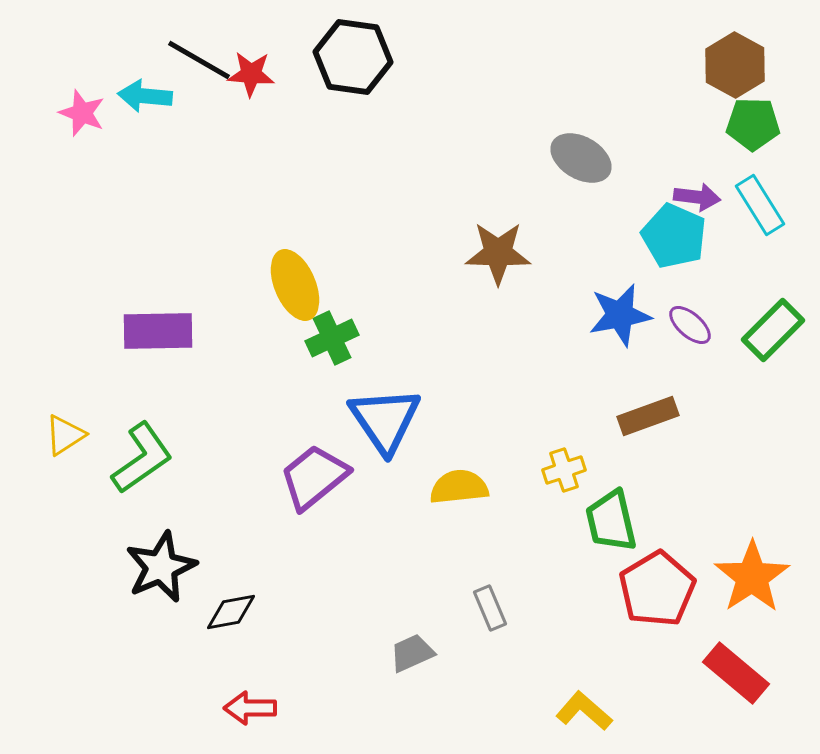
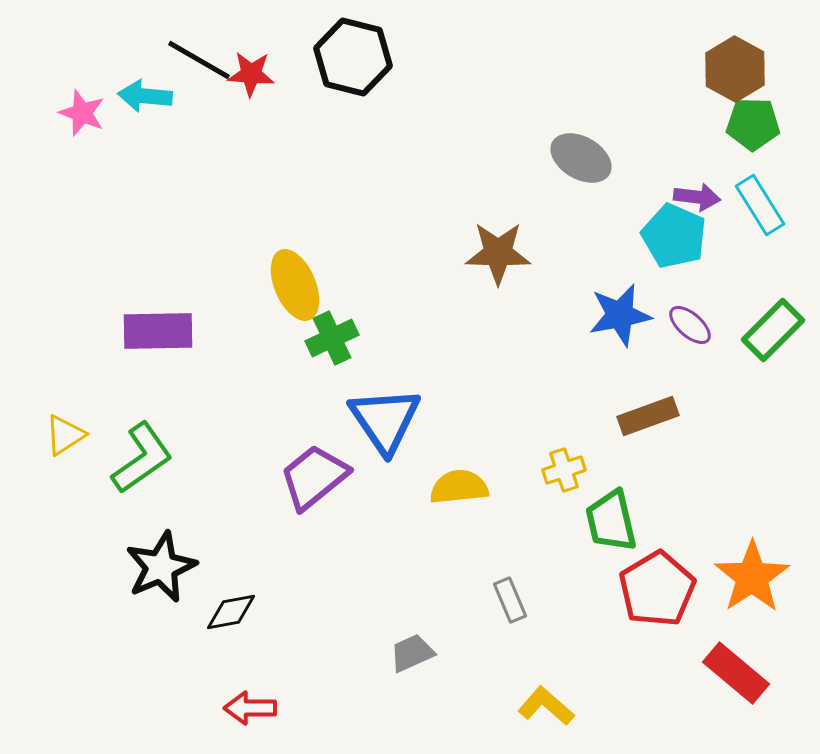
black hexagon: rotated 6 degrees clockwise
brown hexagon: moved 4 px down
gray rectangle: moved 20 px right, 8 px up
yellow L-shape: moved 38 px left, 5 px up
